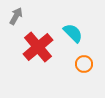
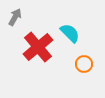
gray arrow: moved 1 px left, 1 px down
cyan semicircle: moved 3 px left
